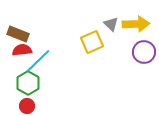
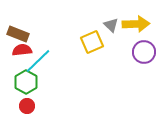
gray triangle: moved 1 px down
green hexagon: moved 2 px left, 1 px up
